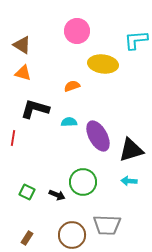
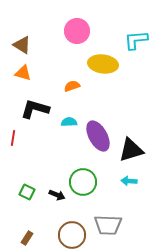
gray trapezoid: moved 1 px right
